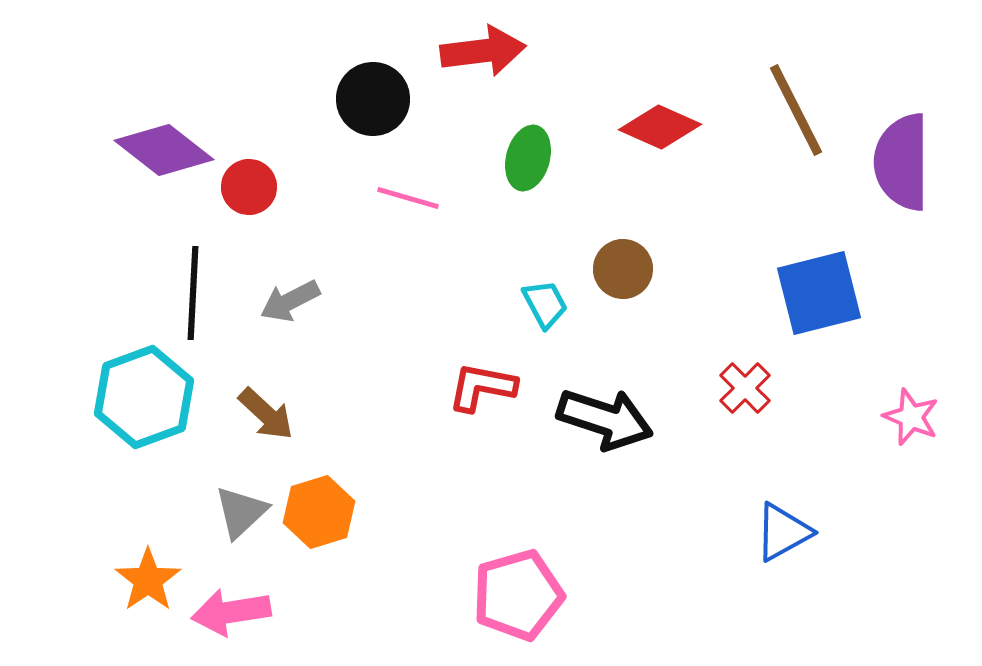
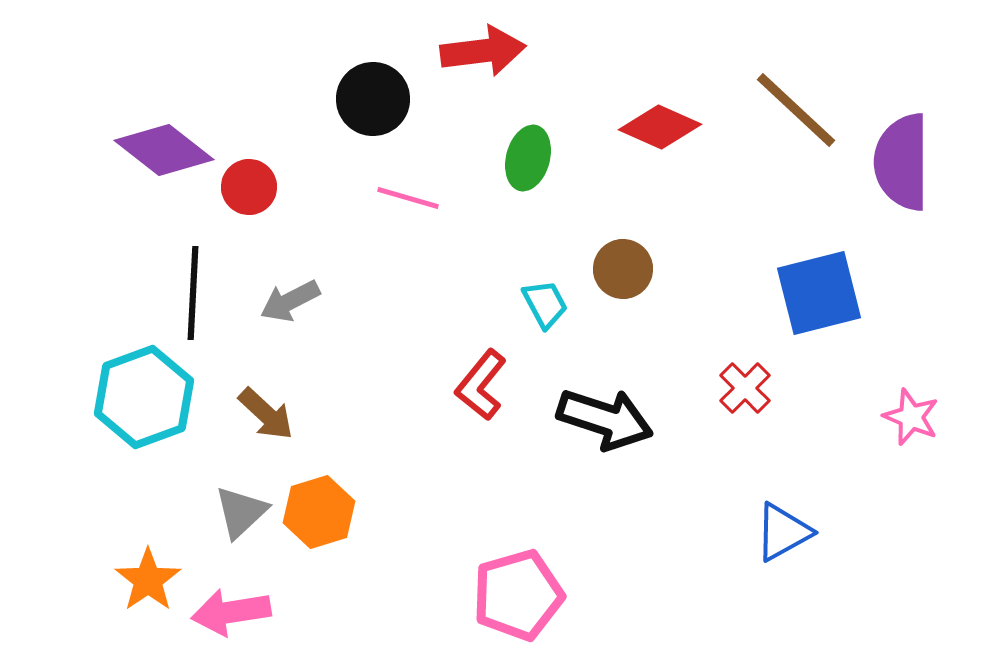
brown line: rotated 20 degrees counterclockwise
red L-shape: moved 1 px left, 2 px up; rotated 62 degrees counterclockwise
